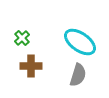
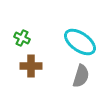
green cross: rotated 21 degrees counterclockwise
gray semicircle: moved 3 px right, 1 px down
